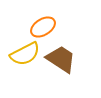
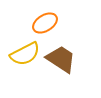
orange ellipse: moved 2 px right, 4 px up
